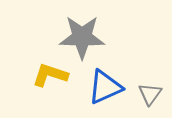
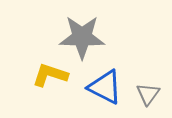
blue triangle: rotated 51 degrees clockwise
gray triangle: moved 2 px left
